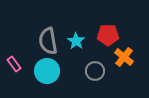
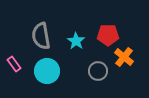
gray semicircle: moved 7 px left, 5 px up
gray circle: moved 3 px right
